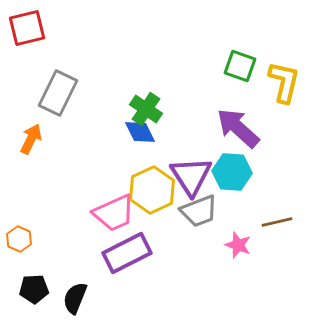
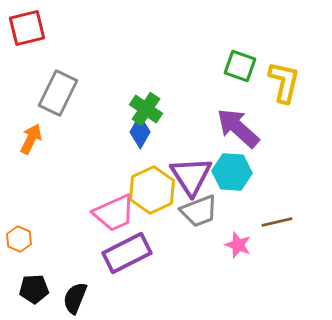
blue diamond: rotated 56 degrees clockwise
